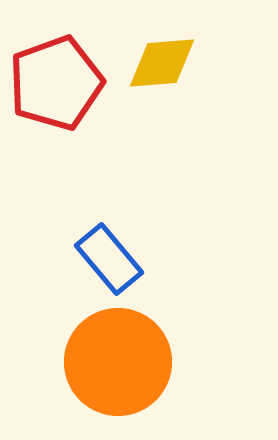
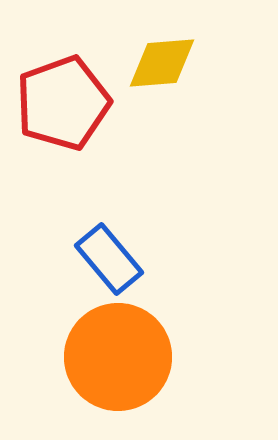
red pentagon: moved 7 px right, 20 px down
orange circle: moved 5 px up
